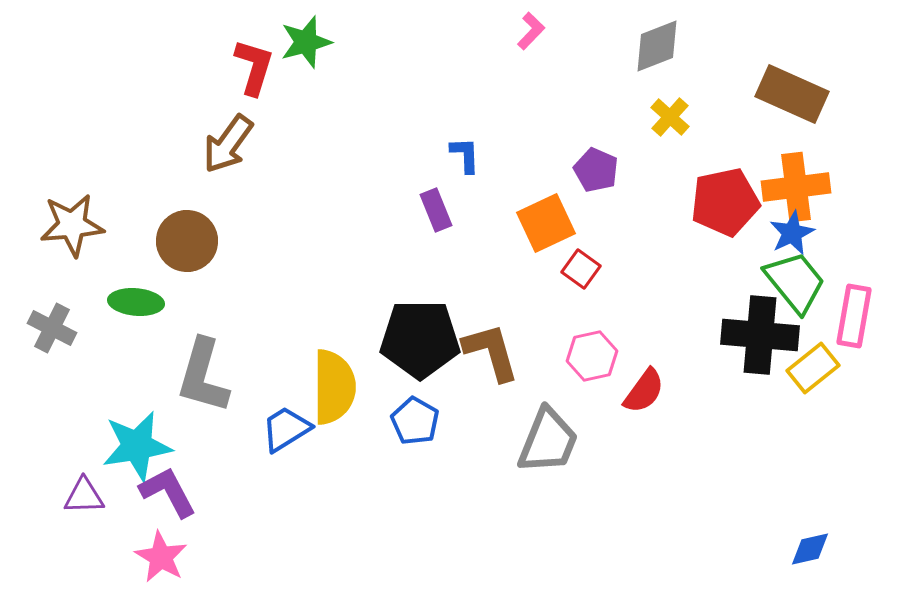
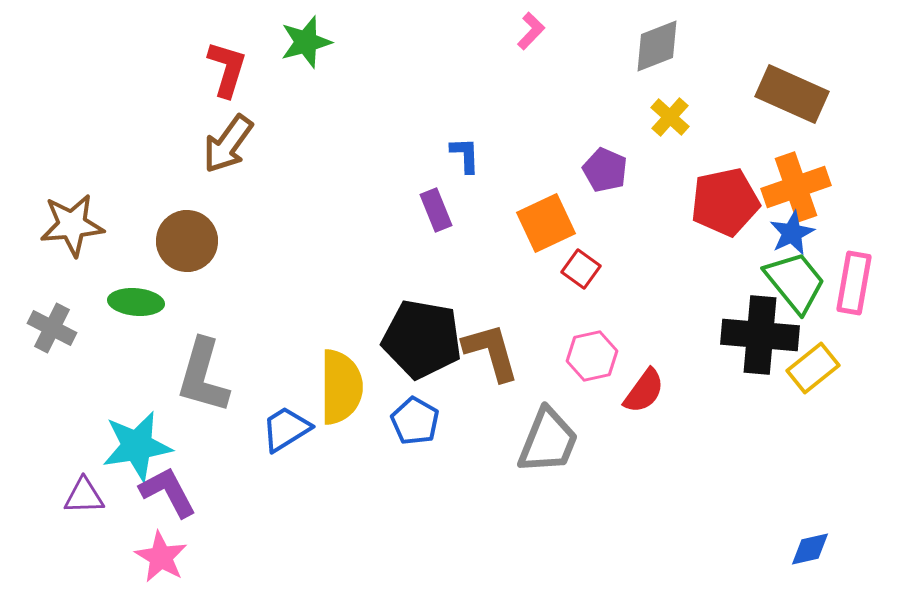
red L-shape: moved 27 px left, 2 px down
purple pentagon: moved 9 px right
orange cross: rotated 12 degrees counterclockwise
pink rectangle: moved 33 px up
black pentagon: moved 2 px right; rotated 10 degrees clockwise
yellow semicircle: moved 7 px right
